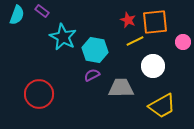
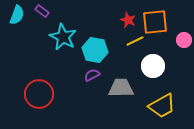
pink circle: moved 1 px right, 2 px up
